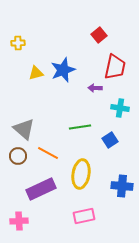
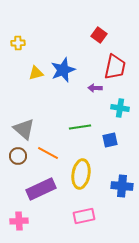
red square: rotated 14 degrees counterclockwise
blue square: rotated 21 degrees clockwise
